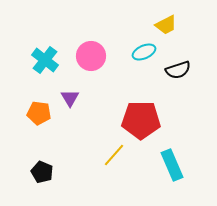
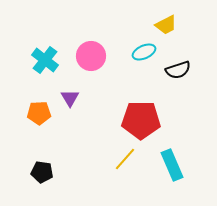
orange pentagon: rotated 10 degrees counterclockwise
yellow line: moved 11 px right, 4 px down
black pentagon: rotated 15 degrees counterclockwise
